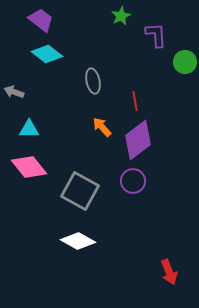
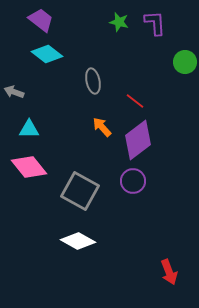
green star: moved 2 px left, 6 px down; rotated 30 degrees counterclockwise
purple L-shape: moved 1 px left, 12 px up
red line: rotated 42 degrees counterclockwise
